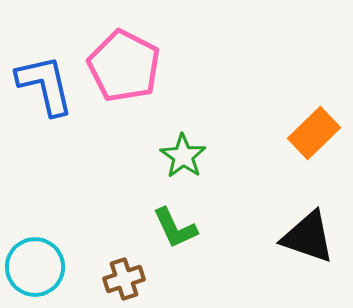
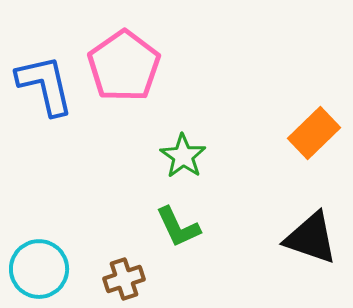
pink pentagon: rotated 10 degrees clockwise
green L-shape: moved 3 px right, 1 px up
black triangle: moved 3 px right, 1 px down
cyan circle: moved 4 px right, 2 px down
